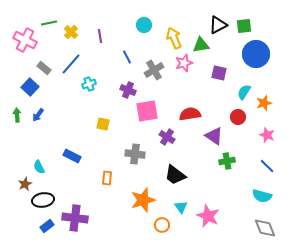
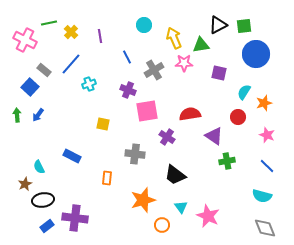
pink star at (184, 63): rotated 18 degrees clockwise
gray rectangle at (44, 68): moved 2 px down
